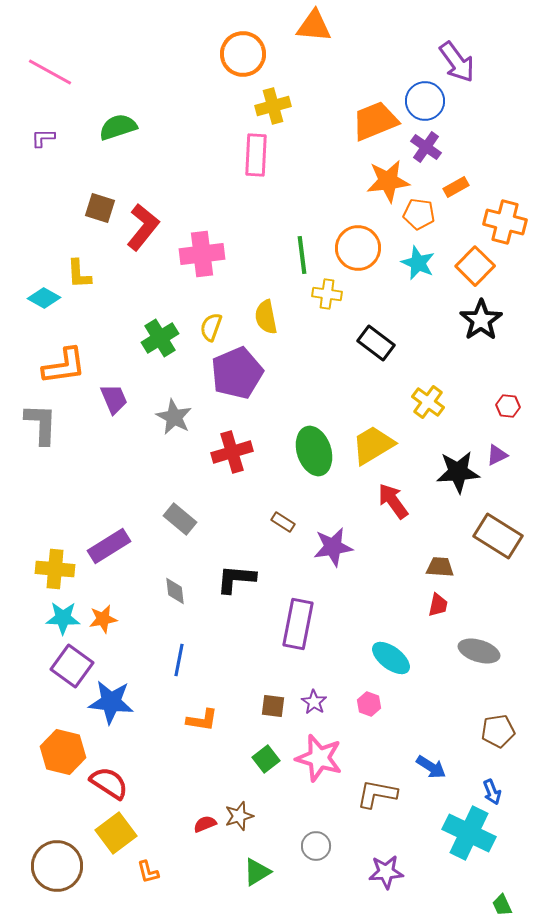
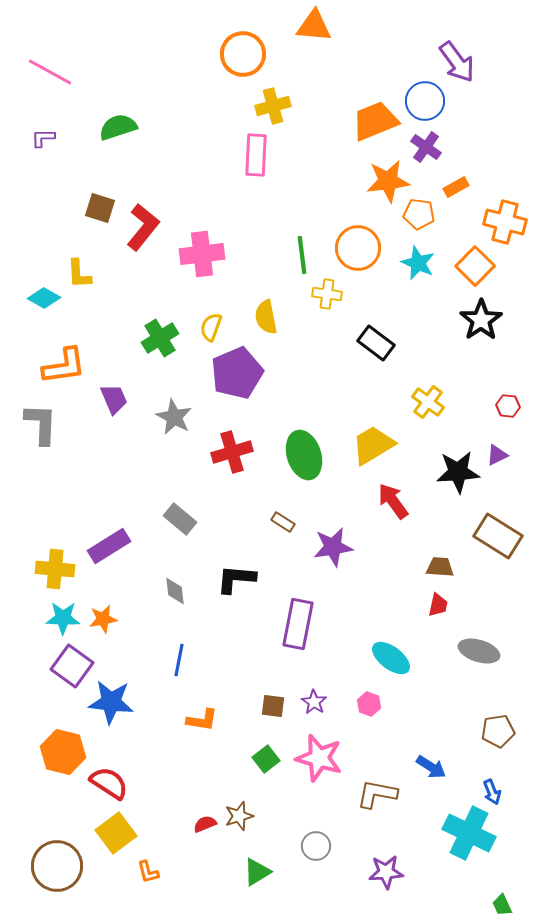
green ellipse at (314, 451): moved 10 px left, 4 px down
